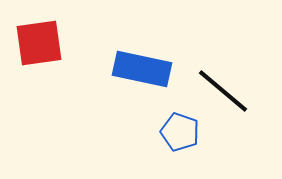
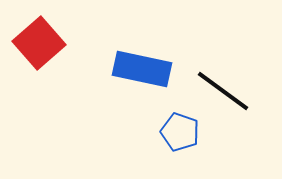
red square: rotated 33 degrees counterclockwise
black line: rotated 4 degrees counterclockwise
